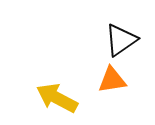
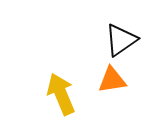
yellow arrow: moved 4 px right, 4 px up; rotated 39 degrees clockwise
